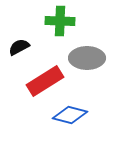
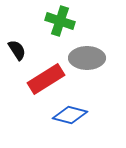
green cross: rotated 16 degrees clockwise
black semicircle: moved 2 px left, 3 px down; rotated 85 degrees clockwise
red rectangle: moved 1 px right, 2 px up
